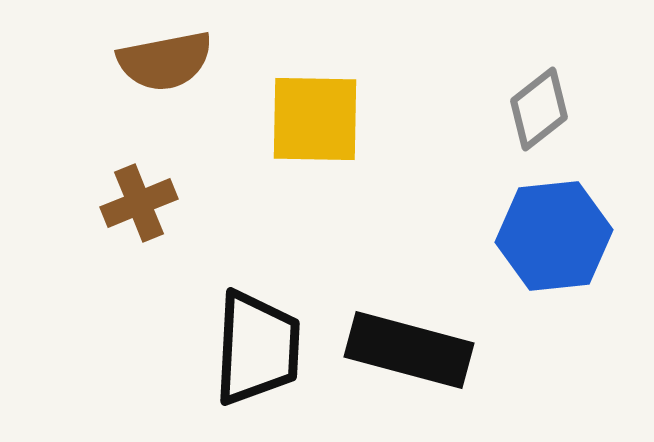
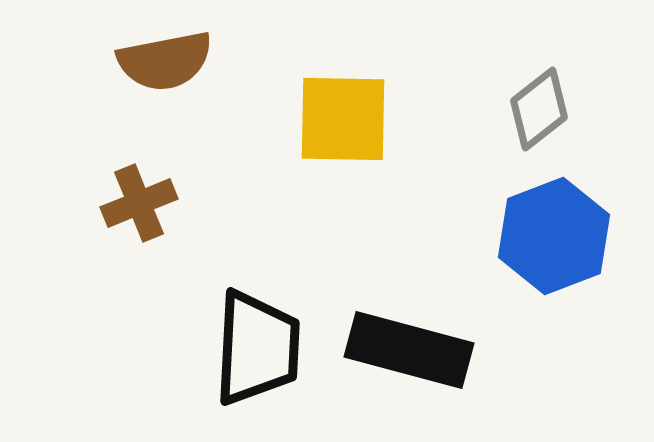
yellow square: moved 28 px right
blue hexagon: rotated 15 degrees counterclockwise
